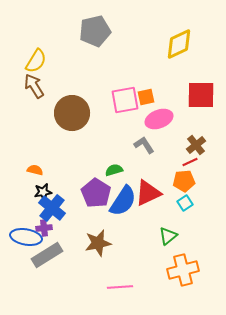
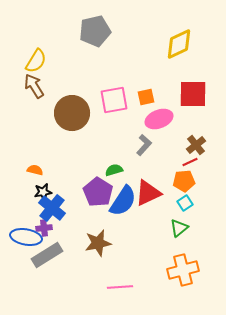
red square: moved 8 px left, 1 px up
pink square: moved 11 px left
gray L-shape: rotated 75 degrees clockwise
purple pentagon: moved 2 px right, 1 px up
green triangle: moved 11 px right, 8 px up
